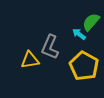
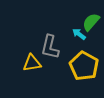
gray L-shape: rotated 10 degrees counterclockwise
yellow triangle: moved 2 px right, 3 px down
